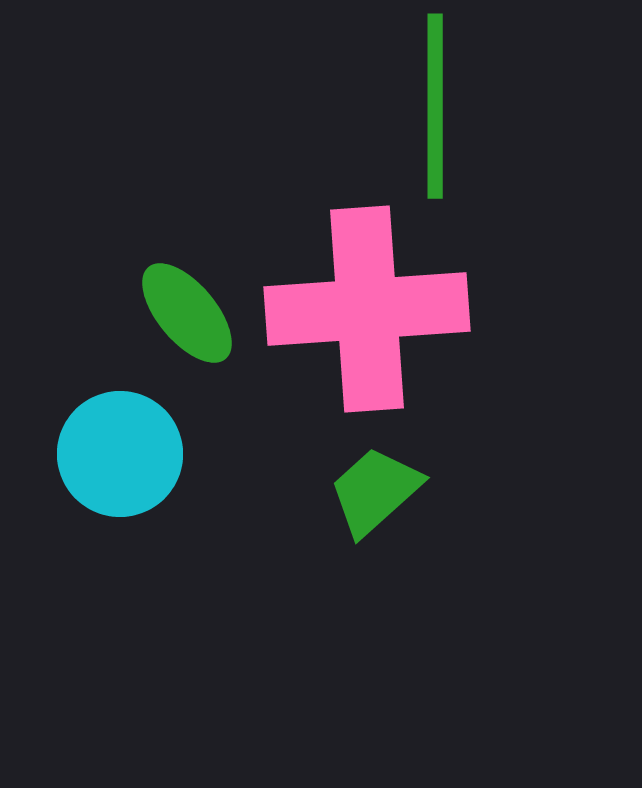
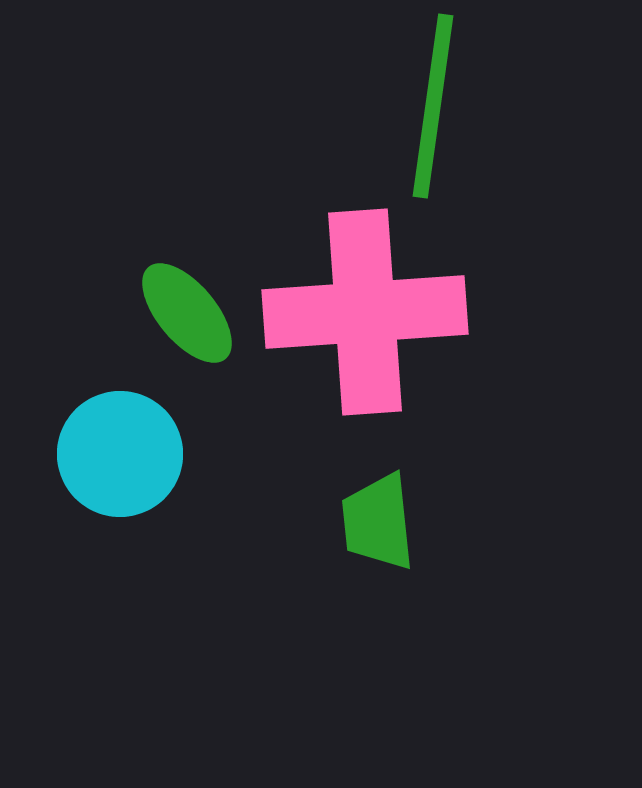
green line: moved 2 px left; rotated 8 degrees clockwise
pink cross: moved 2 px left, 3 px down
green trapezoid: moved 3 px right, 31 px down; rotated 54 degrees counterclockwise
